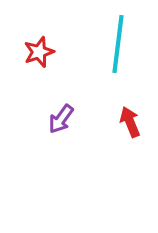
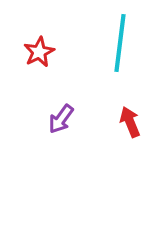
cyan line: moved 2 px right, 1 px up
red star: rotated 8 degrees counterclockwise
